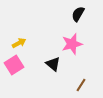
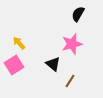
yellow arrow: rotated 104 degrees counterclockwise
brown line: moved 11 px left, 4 px up
